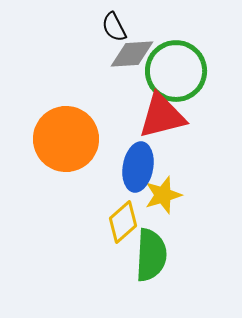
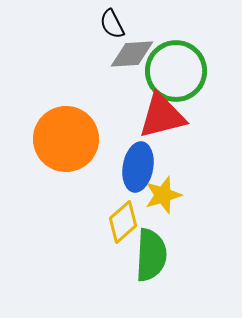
black semicircle: moved 2 px left, 3 px up
